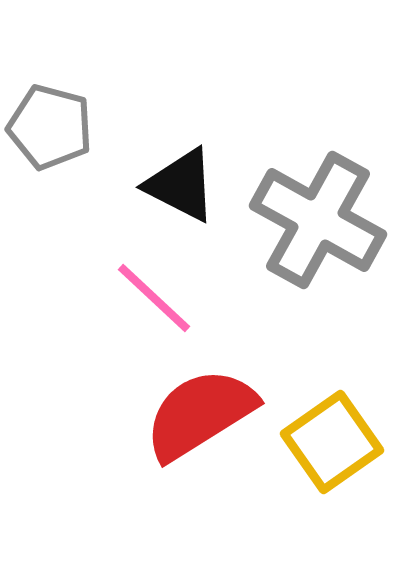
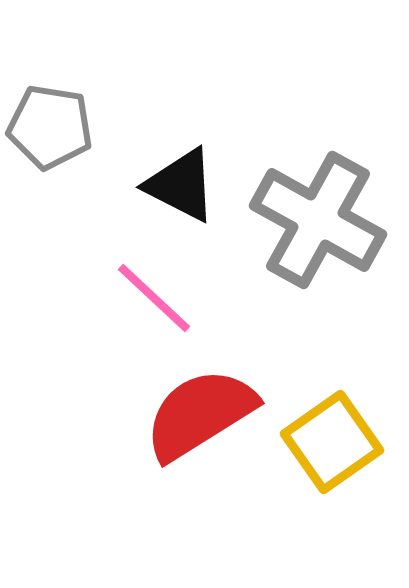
gray pentagon: rotated 6 degrees counterclockwise
